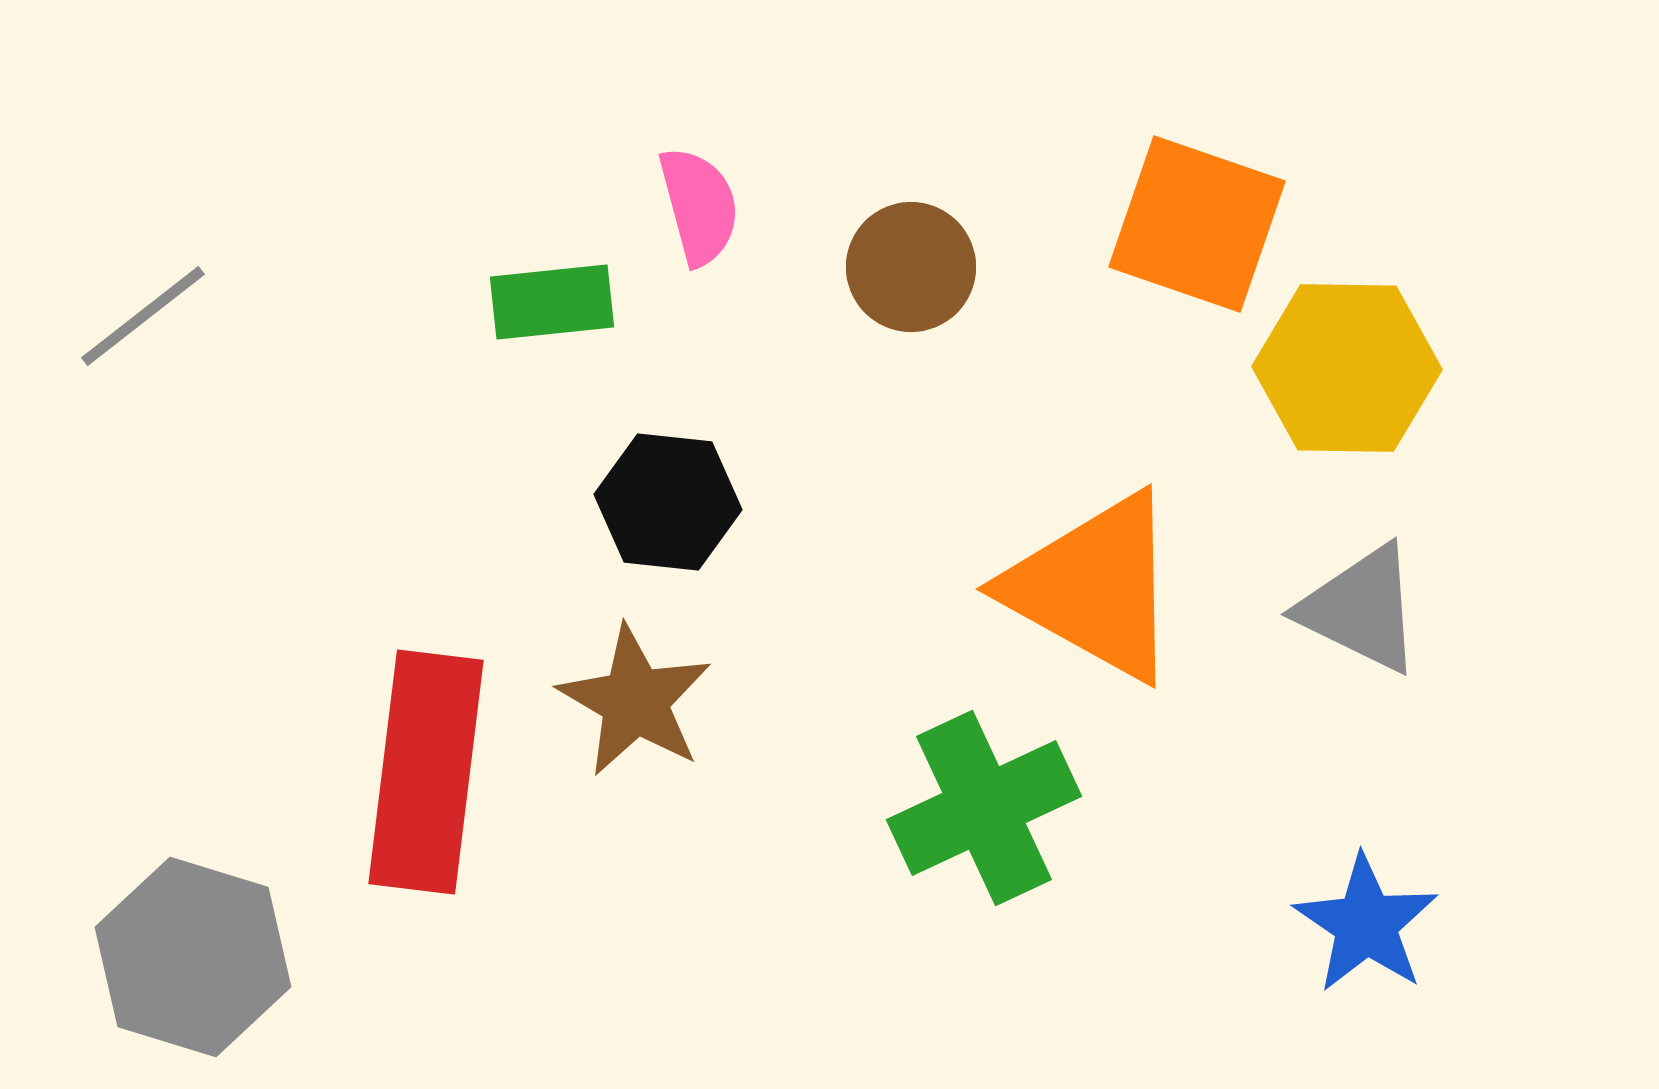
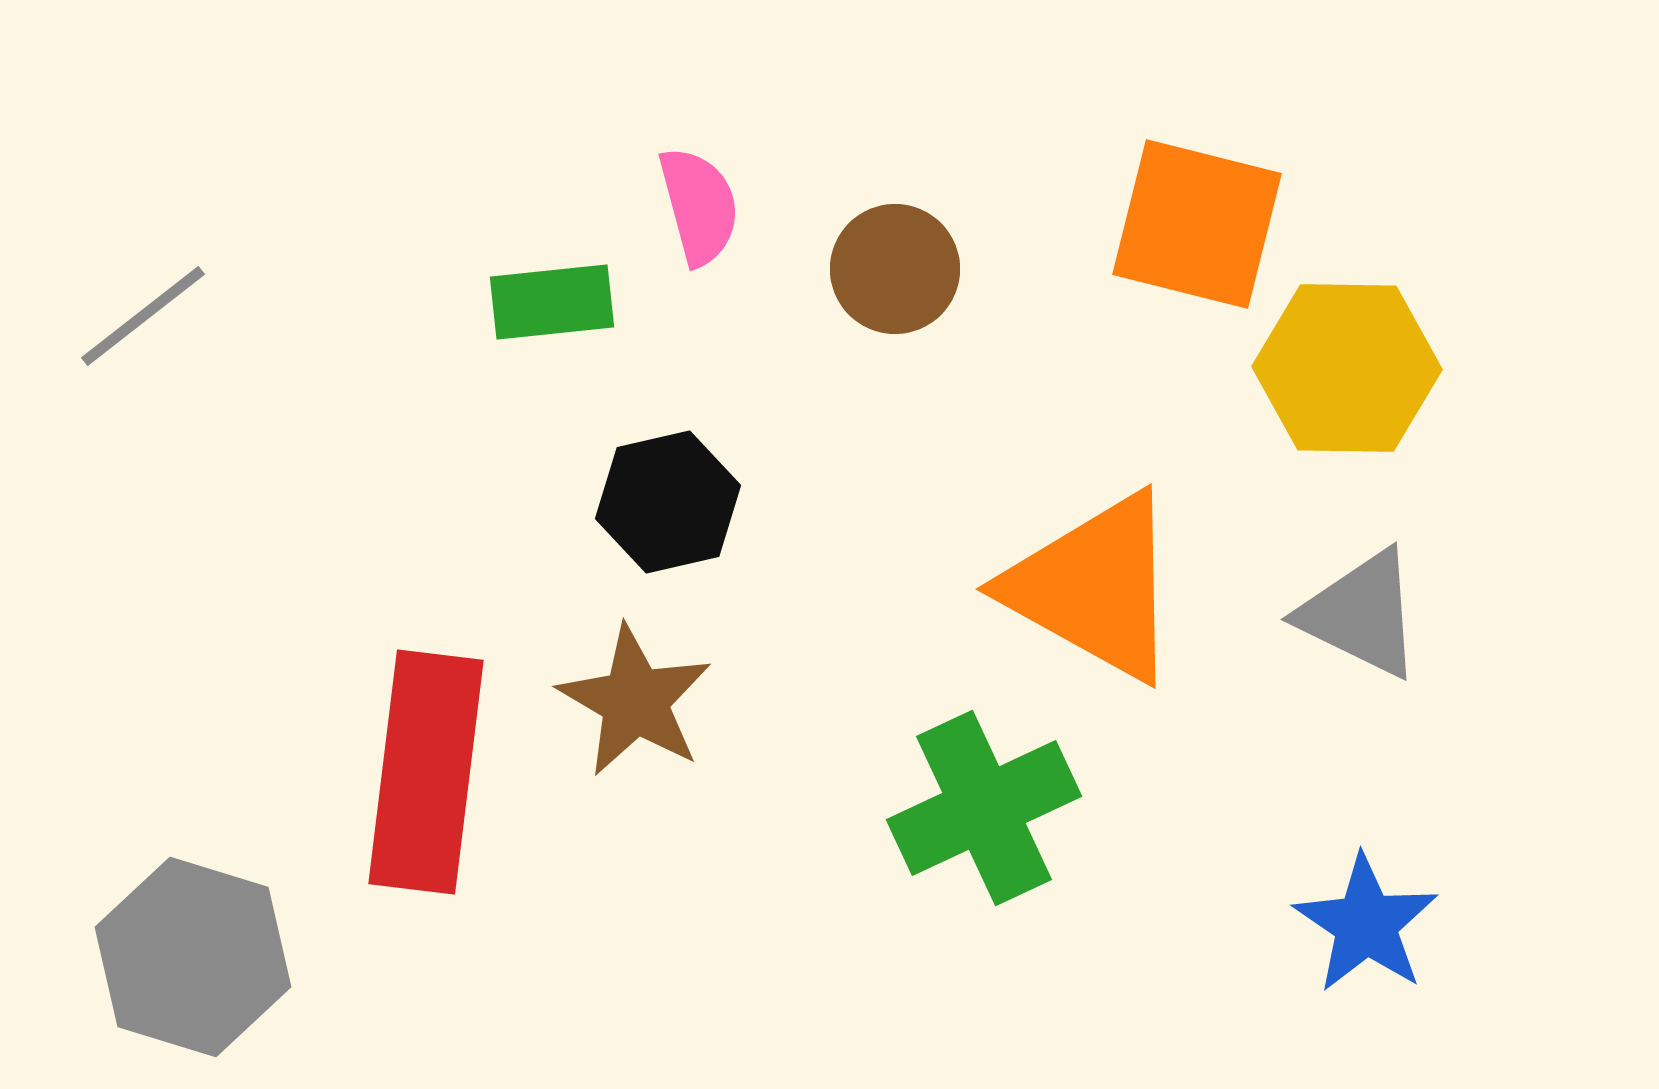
orange square: rotated 5 degrees counterclockwise
brown circle: moved 16 px left, 2 px down
black hexagon: rotated 19 degrees counterclockwise
gray triangle: moved 5 px down
